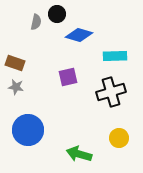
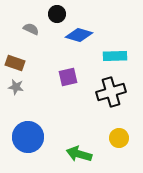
gray semicircle: moved 5 px left, 7 px down; rotated 77 degrees counterclockwise
blue circle: moved 7 px down
